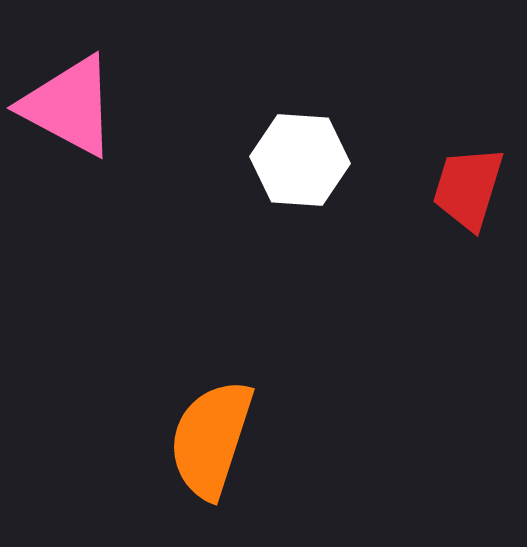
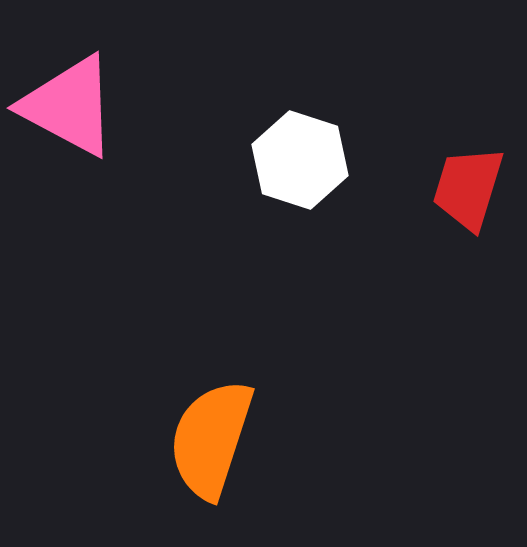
white hexagon: rotated 14 degrees clockwise
